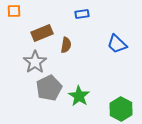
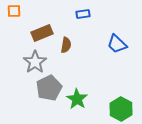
blue rectangle: moved 1 px right
green star: moved 2 px left, 3 px down
